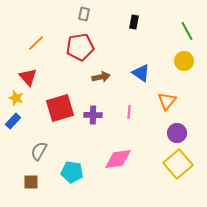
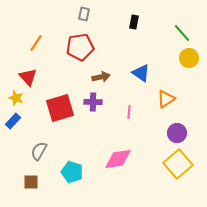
green line: moved 5 px left, 2 px down; rotated 12 degrees counterclockwise
orange line: rotated 12 degrees counterclockwise
yellow circle: moved 5 px right, 3 px up
orange triangle: moved 1 px left, 2 px up; rotated 18 degrees clockwise
purple cross: moved 13 px up
cyan pentagon: rotated 10 degrees clockwise
